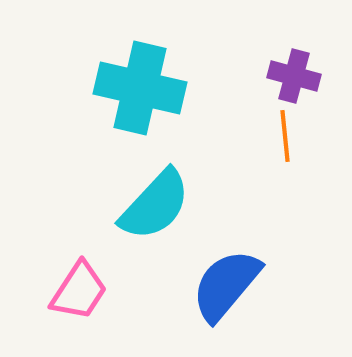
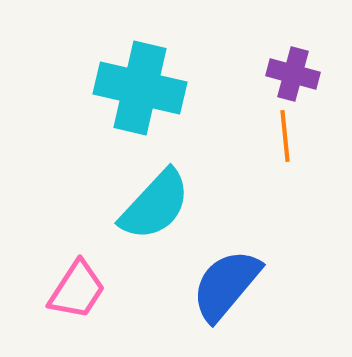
purple cross: moved 1 px left, 2 px up
pink trapezoid: moved 2 px left, 1 px up
